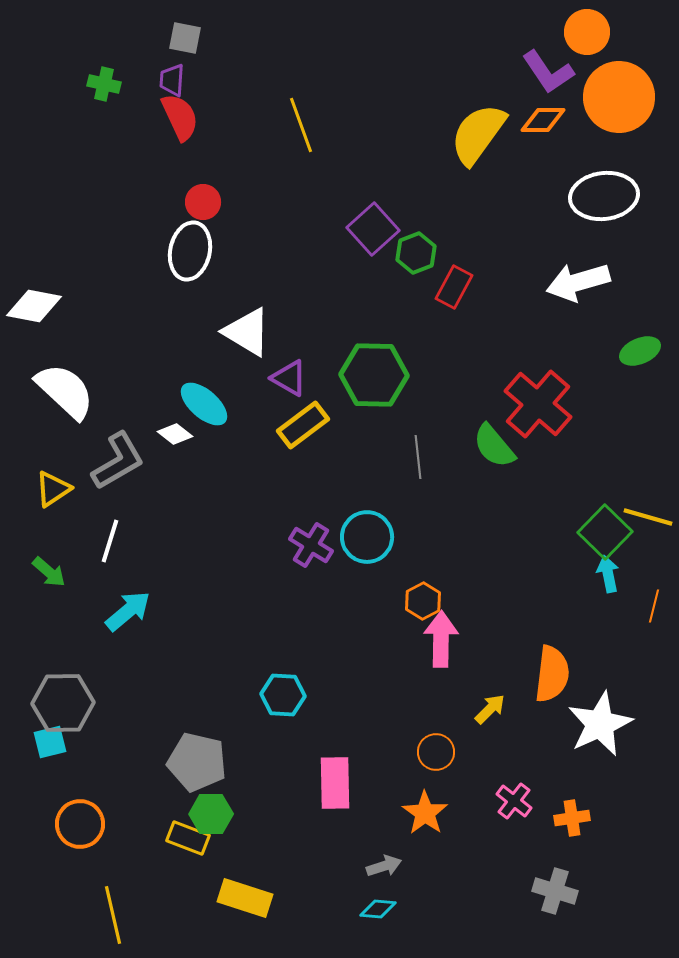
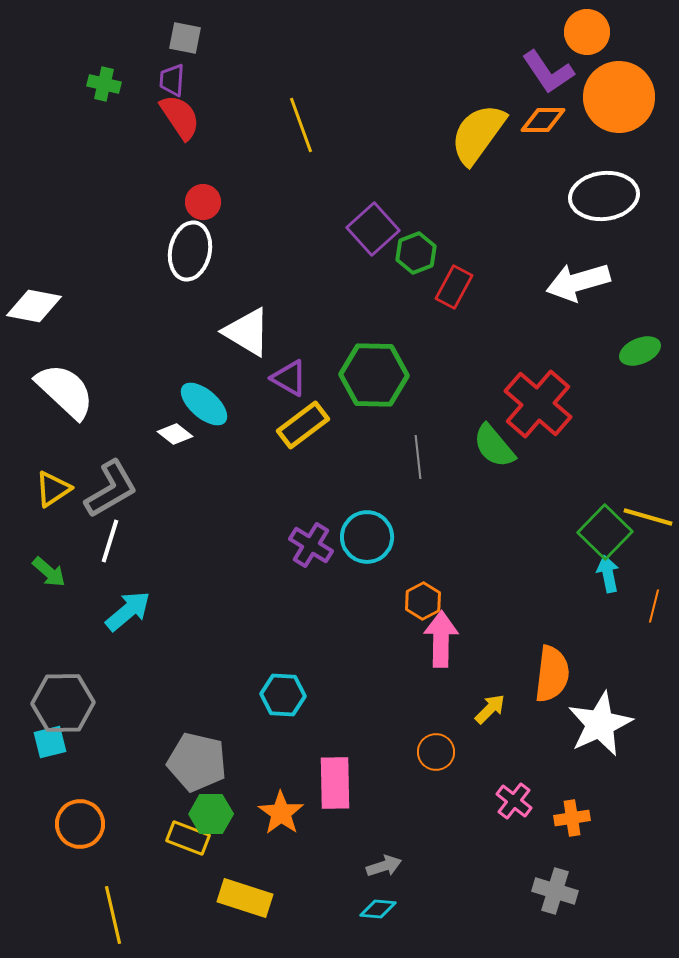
red semicircle at (180, 117): rotated 9 degrees counterclockwise
gray L-shape at (118, 461): moved 7 px left, 28 px down
orange star at (425, 813): moved 144 px left
